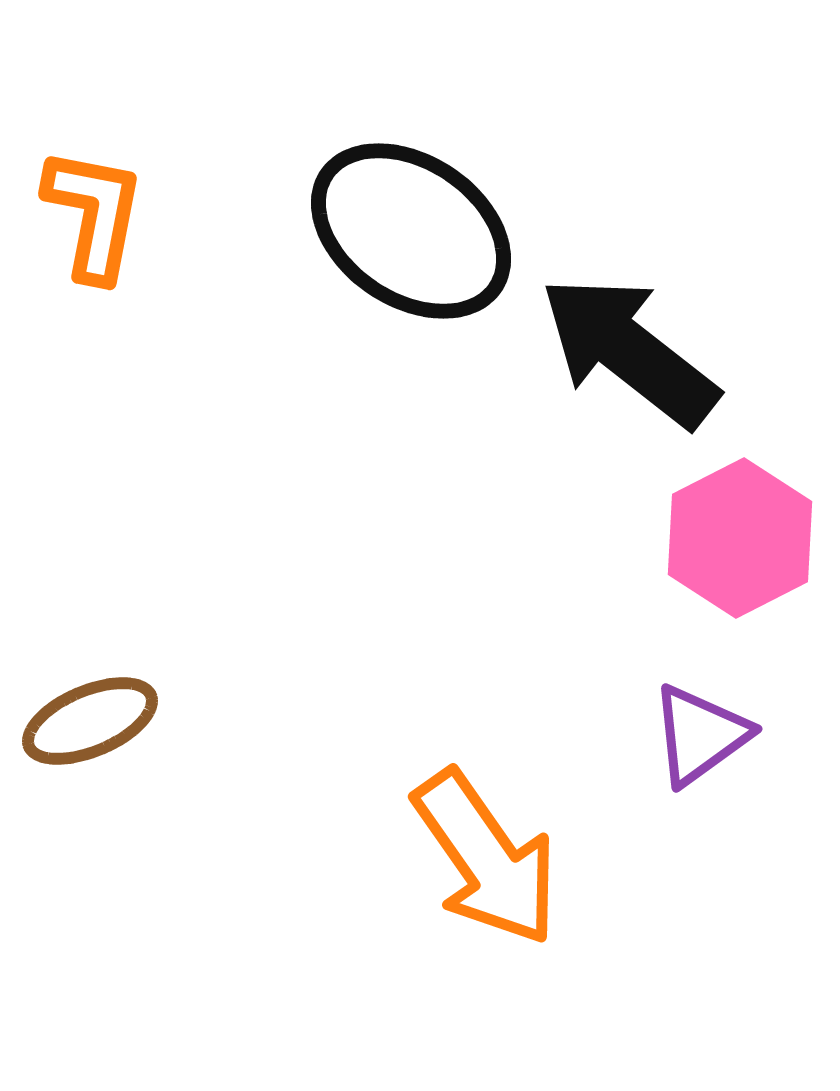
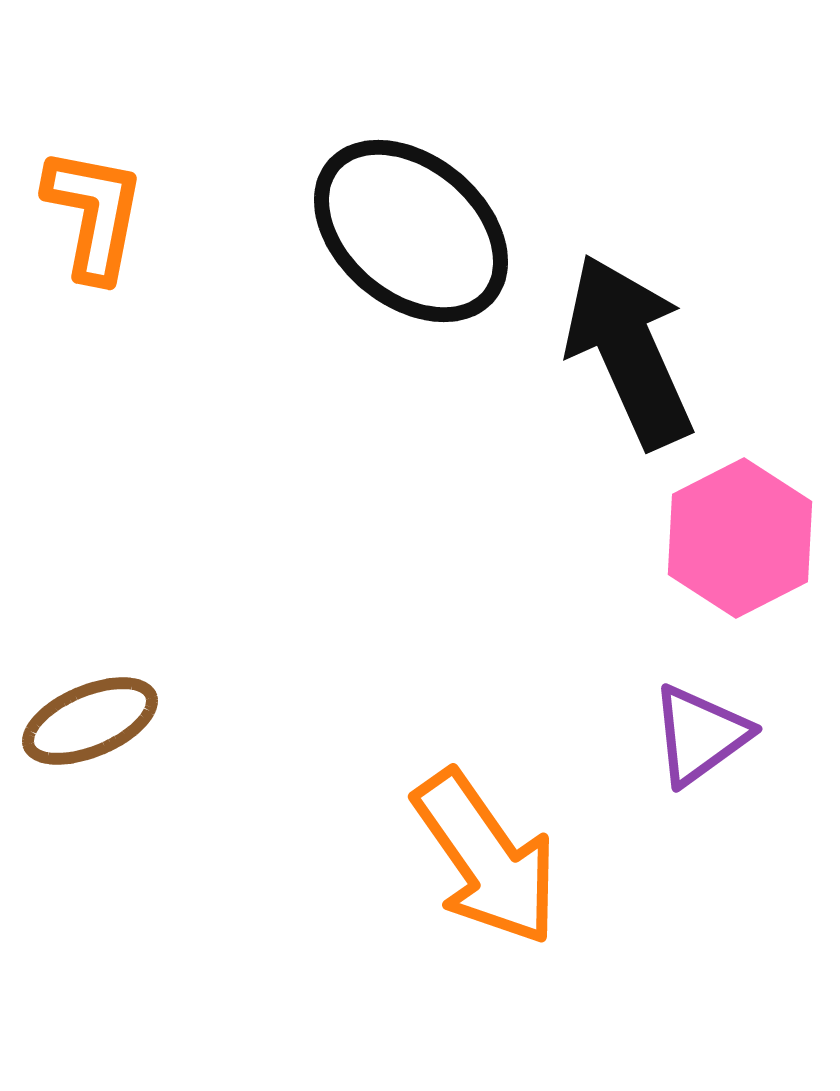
black ellipse: rotated 6 degrees clockwise
black arrow: rotated 28 degrees clockwise
